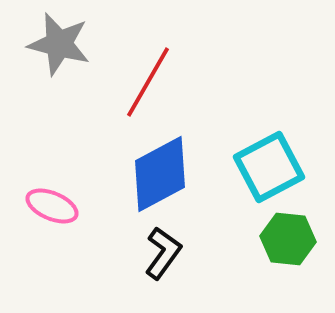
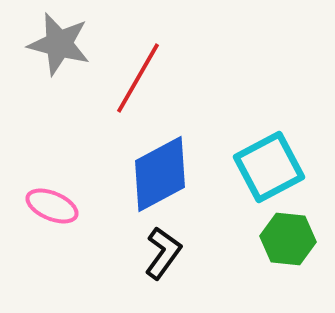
red line: moved 10 px left, 4 px up
